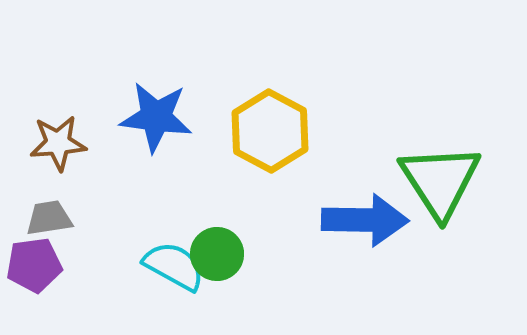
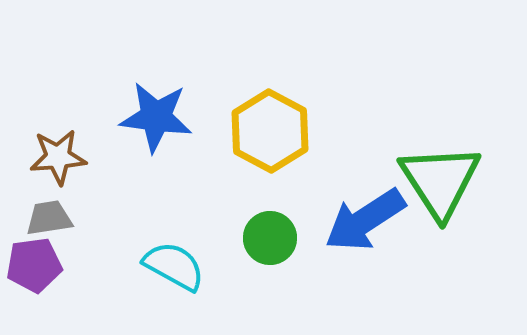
brown star: moved 14 px down
blue arrow: rotated 146 degrees clockwise
green circle: moved 53 px right, 16 px up
